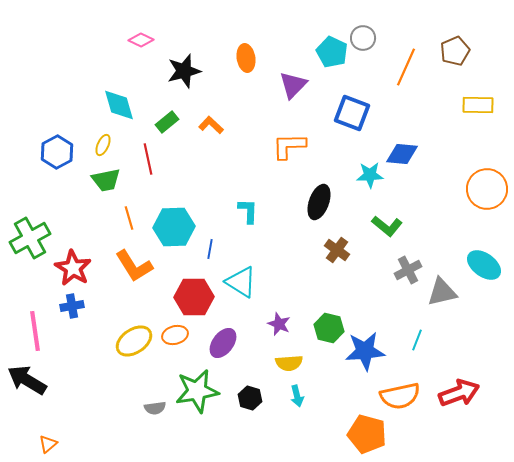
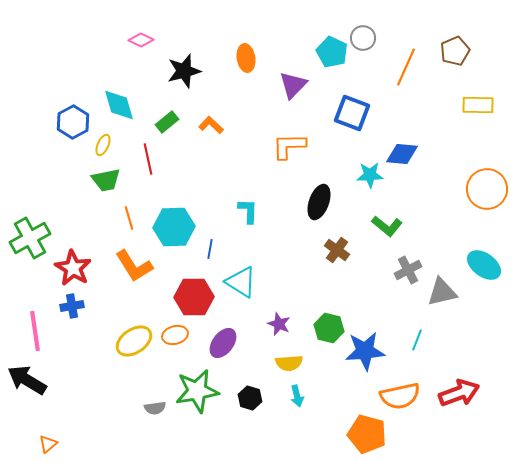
blue hexagon at (57, 152): moved 16 px right, 30 px up
